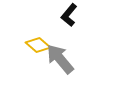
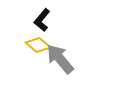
black L-shape: moved 27 px left, 5 px down
